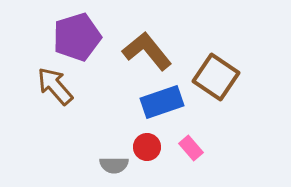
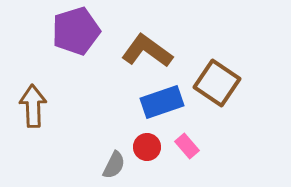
purple pentagon: moved 1 px left, 6 px up
brown L-shape: rotated 15 degrees counterclockwise
brown square: moved 1 px right, 6 px down
brown arrow: moved 22 px left, 20 px down; rotated 39 degrees clockwise
pink rectangle: moved 4 px left, 2 px up
gray semicircle: rotated 64 degrees counterclockwise
